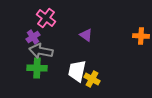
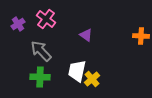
pink cross: moved 1 px down
purple cross: moved 15 px left, 13 px up
gray arrow: rotated 35 degrees clockwise
green cross: moved 3 px right, 9 px down
yellow cross: rotated 21 degrees clockwise
